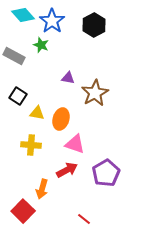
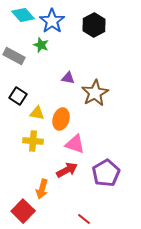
yellow cross: moved 2 px right, 4 px up
